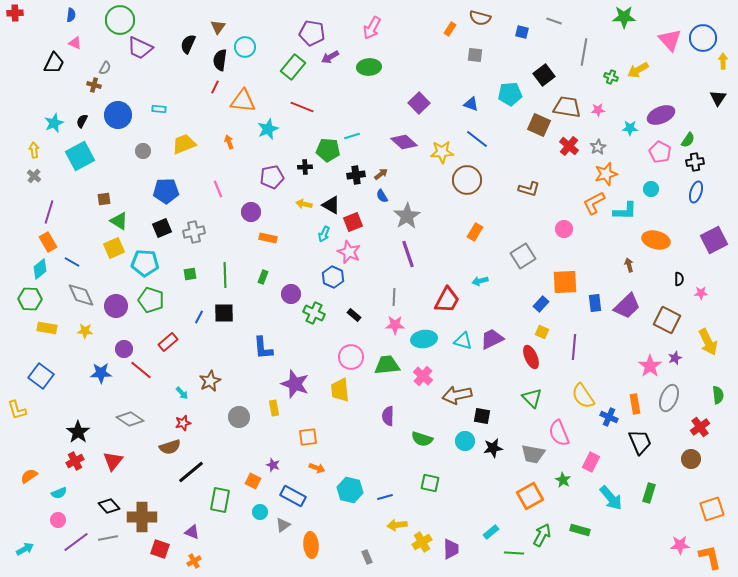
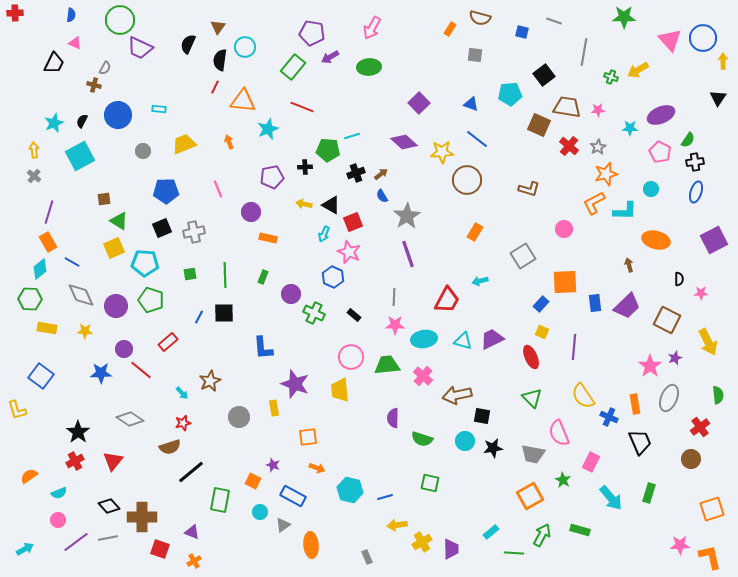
black cross at (356, 175): moved 2 px up; rotated 12 degrees counterclockwise
purple semicircle at (388, 416): moved 5 px right, 2 px down
